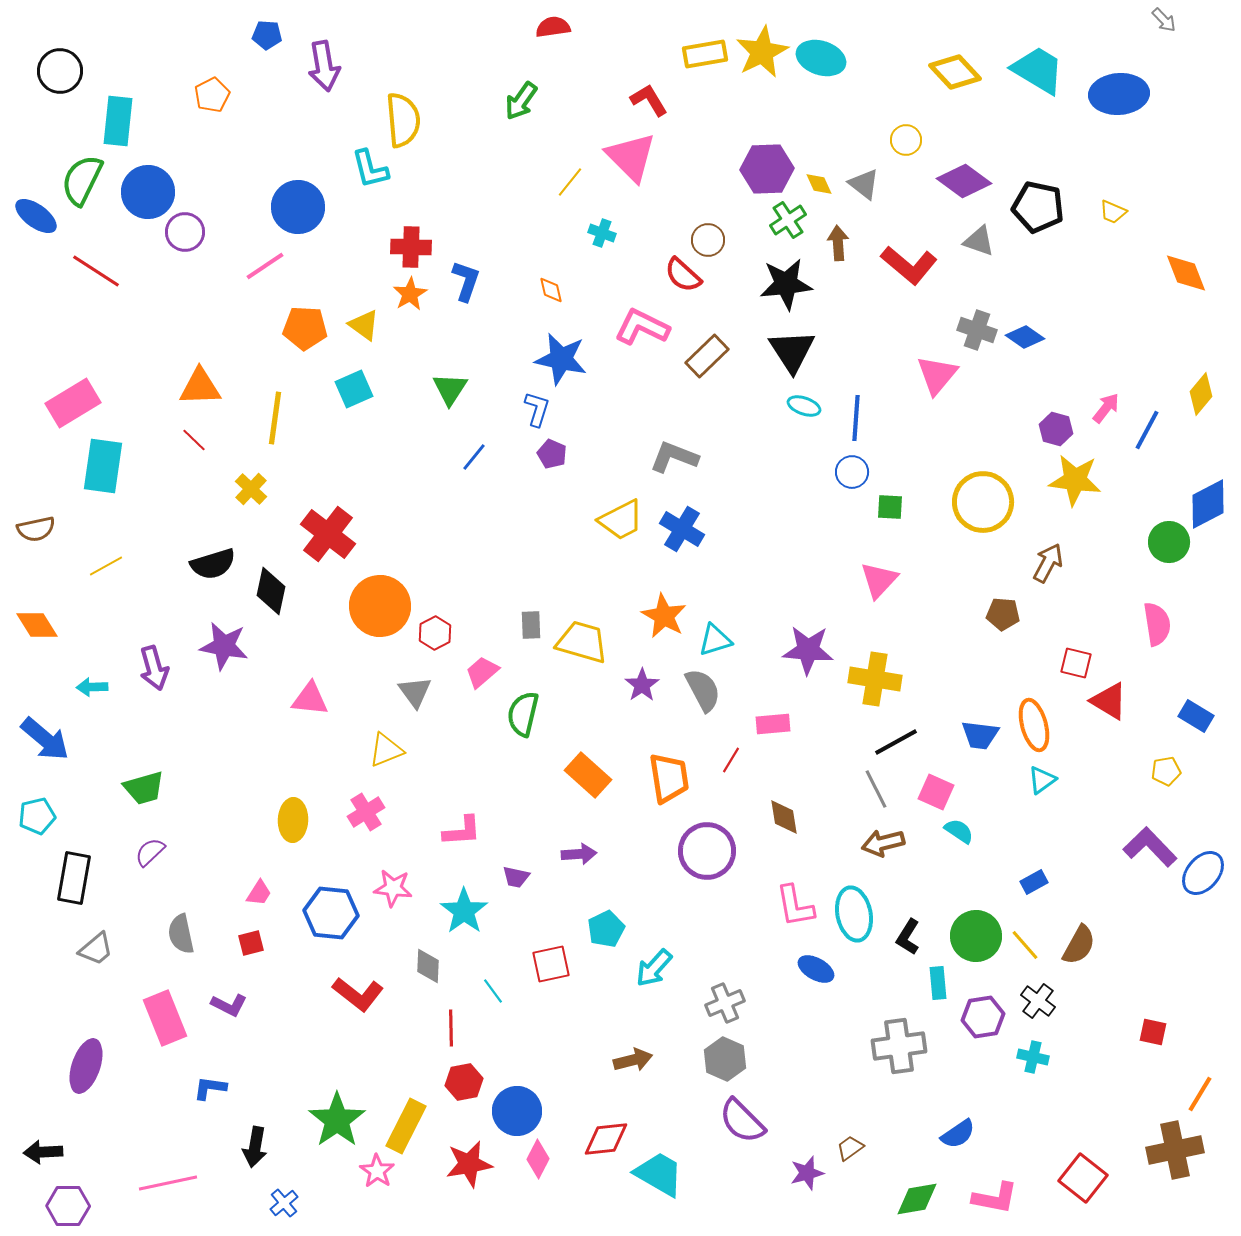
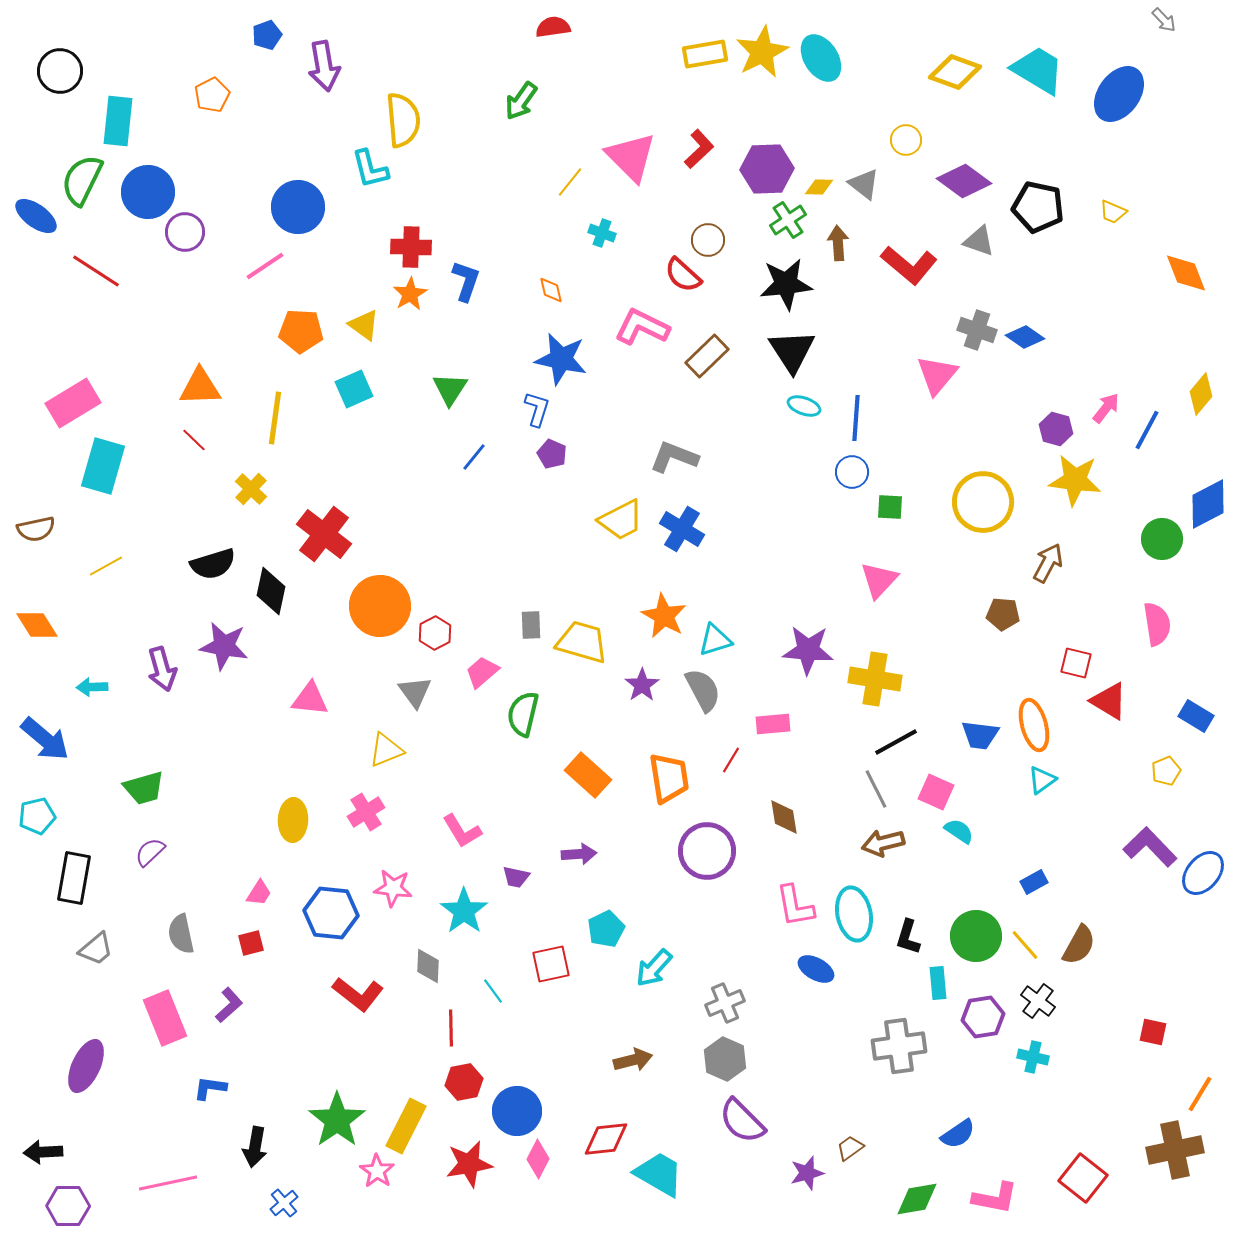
blue pentagon at (267, 35): rotated 24 degrees counterclockwise
cyan ellipse at (821, 58): rotated 39 degrees clockwise
yellow diamond at (955, 72): rotated 27 degrees counterclockwise
blue ellipse at (1119, 94): rotated 50 degrees counterclockwise
red L-shape at (649, 100): moved 50 px right, 49 px down; rotated 78 degrees clockwise
yellow diamond at (819, 184): moved 3 px down; rotated 64 degrees counterclockwise
orange pentagon at (305, 328): moved 4 px left, 3 px down
cyan rectangle at (103, 466): rotated 8 degrees clockwise
red cross at (328, 534): moved 4 px left
green circle at (1169, 542): moved 7 px left, 3 px up
purple arrow at (154, 668): moved 8 px right, 1 px down
yellow pentagon at (1166, 771): rotated 12 degrees counterclockwise
pink L-shape at (462, 831): rotated 63 degrees clockwise
black L-shape at (908, 937): rotated 15 degrees counterclockwise
purple L-shape at (229, 1005): rotated 69 degrees counterclockwise
purple ellipse at (86, 1066): rotated 6 degrees clockwise
